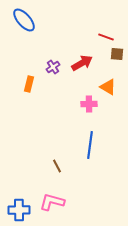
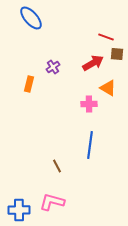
blue ellipse: moved 7 px right, 2 px up
red arrow: moved 11 px right
orange triangle: moved 1 px down
